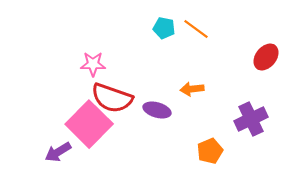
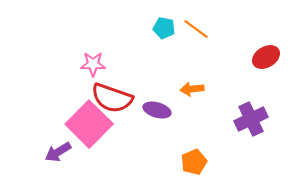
red ellipse: rotated 20 degrees clockwise
orange pentagon: moved 16 px left, 11 px down
